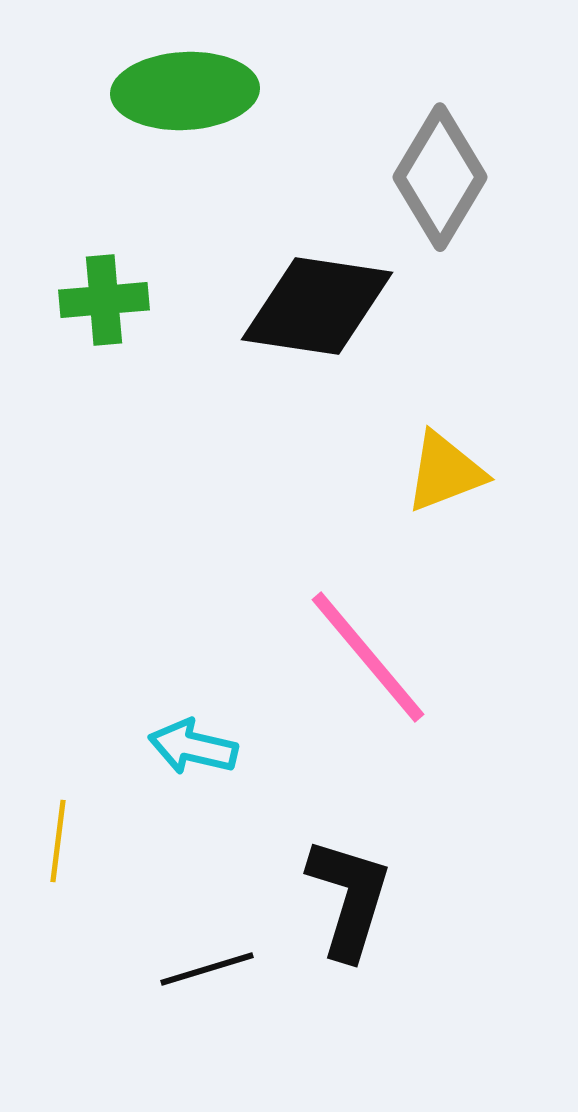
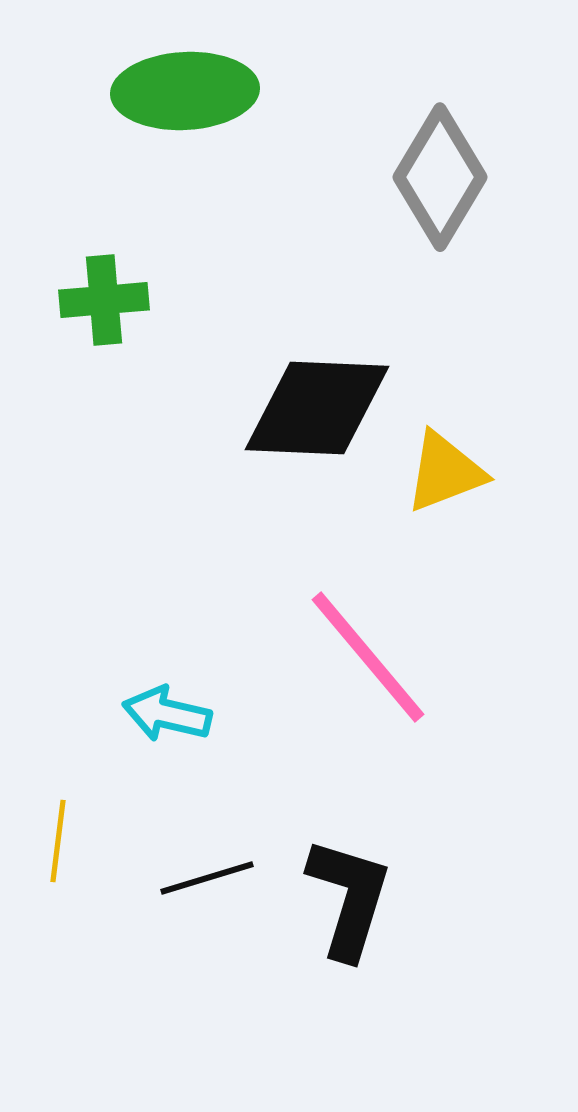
black diamond: moved 102 px down; rotated 6 degrees counterclockwise
cyan arrow: moved 26 px left, 33 px up
black line: moved 91 px up
